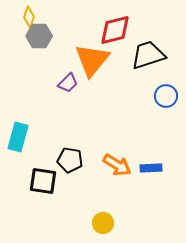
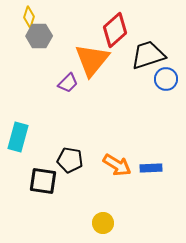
red diamond: rotated 28 degrees counterclockwise
blue circle: moved 17 px up
